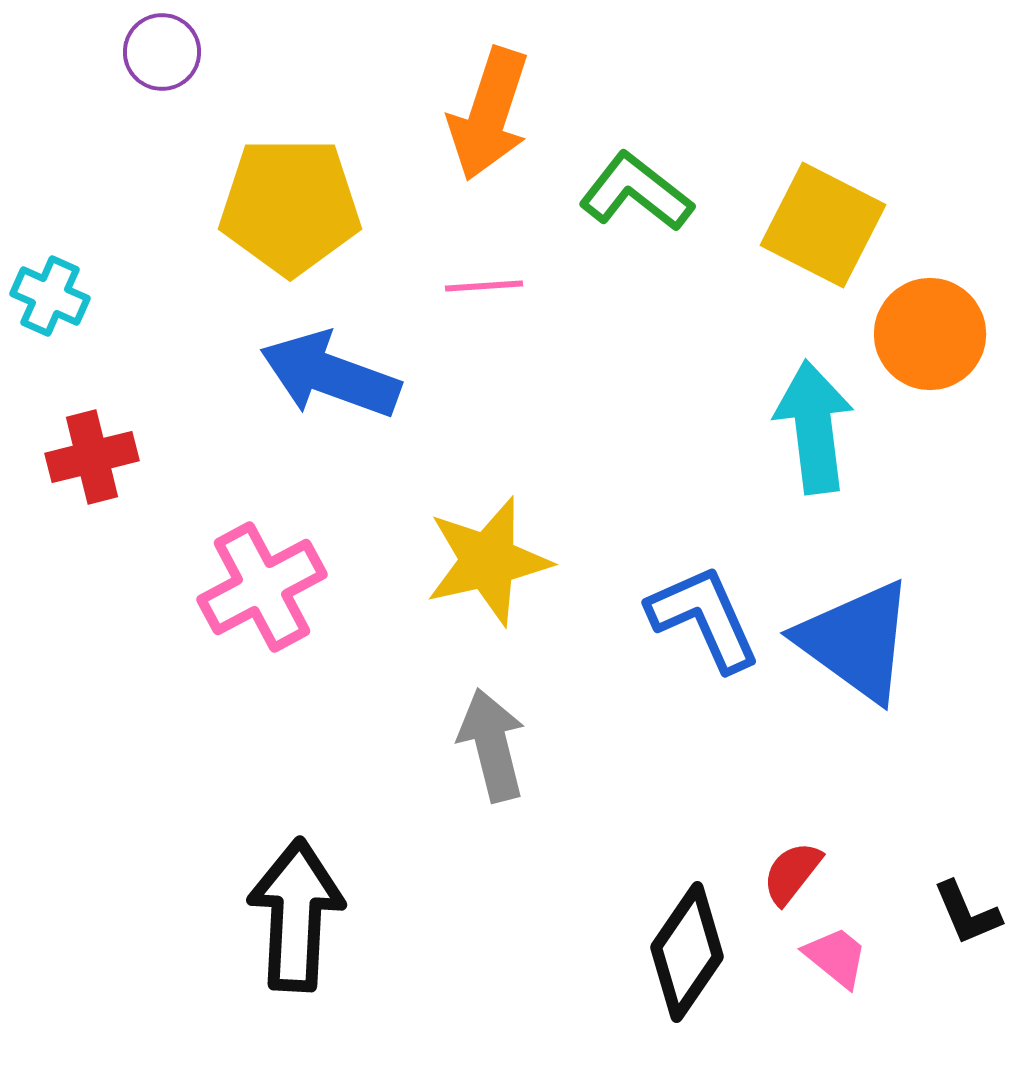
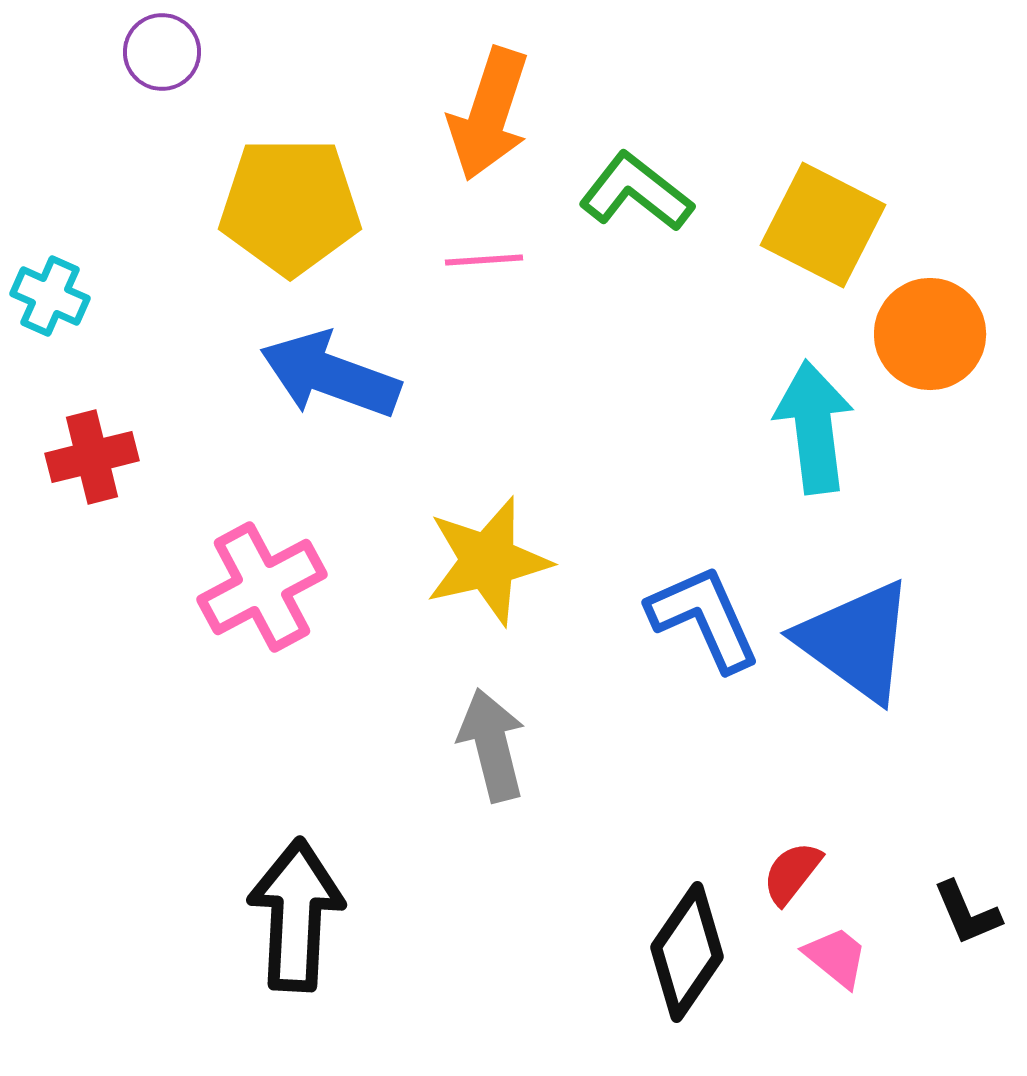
pink line: moved 26 px up
